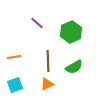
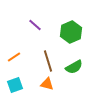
purple line: moved 2 px left, 2 px down
orange line: rotated 24 degrees counterclockwise
brown line: rotated 15 degrees counterclockwise
orange triangle: rotated 40 degrees clockwise
